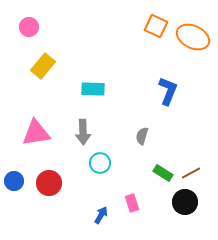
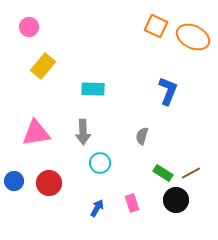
black circle: moved 9 px left, 2 px up
blue arrow: moved 4 px left, 7 px up
